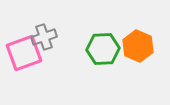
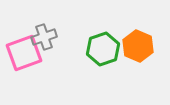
green hexagon: rotated 16 degrees counterclockwise
